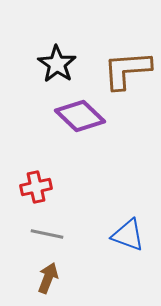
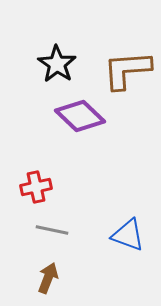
gray line: moved 5 px right, 4 px up
